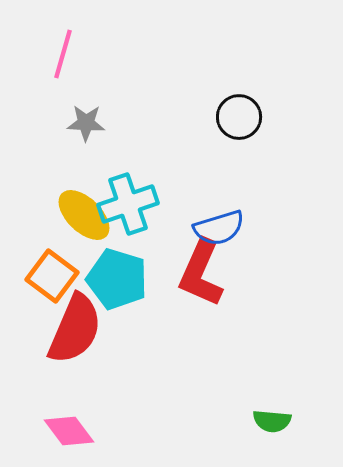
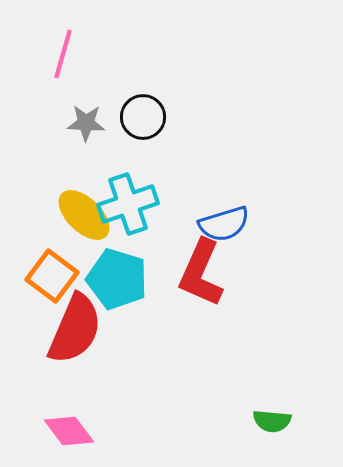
black circle: moved 96 px left
blue semicircle: moved 5 px right, 4 px up
